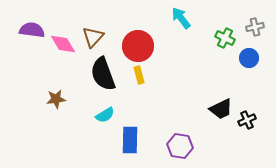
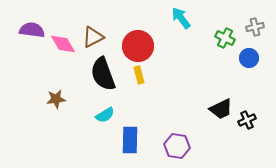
brown triangle: rotated 20 degrees clockwise
purple hexagon: moved 3 px left
